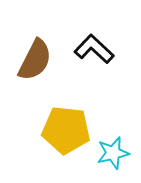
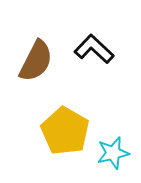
brown semicircle: moved 1 px right, 1 px down
yellow pentagon: moved 1 px left, 1 px down; rotated 24 degrees clockwise
